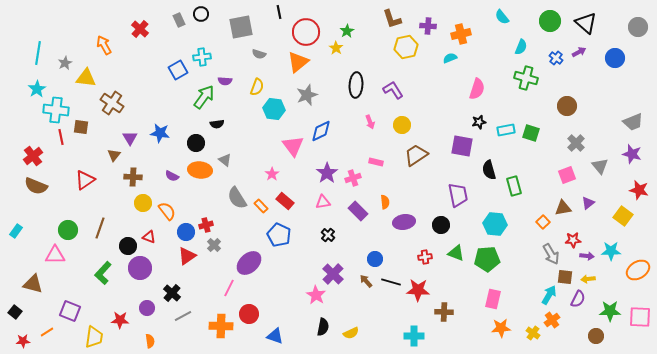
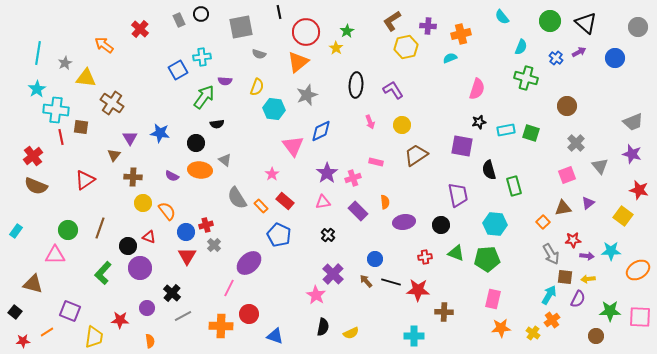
brown L-shape at (392, 19): moved 2 px down; rotated 75 degrees clockwise
orange arrow at (104, 45): rotated 24 degrees counterclockwise
red triangle at (187, 256): rotated 24 degrees counterclockwise
